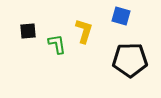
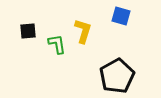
yellow L-shape: moved 1 px left
black pentagon: moved 13 px left, 16 px down; rotated 28 degrees counterclockwise
